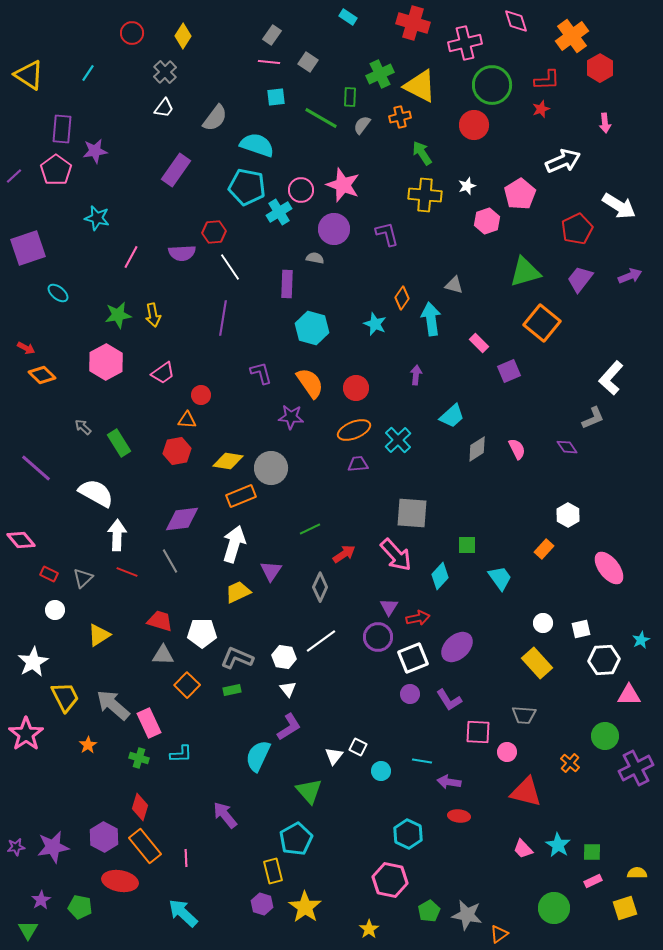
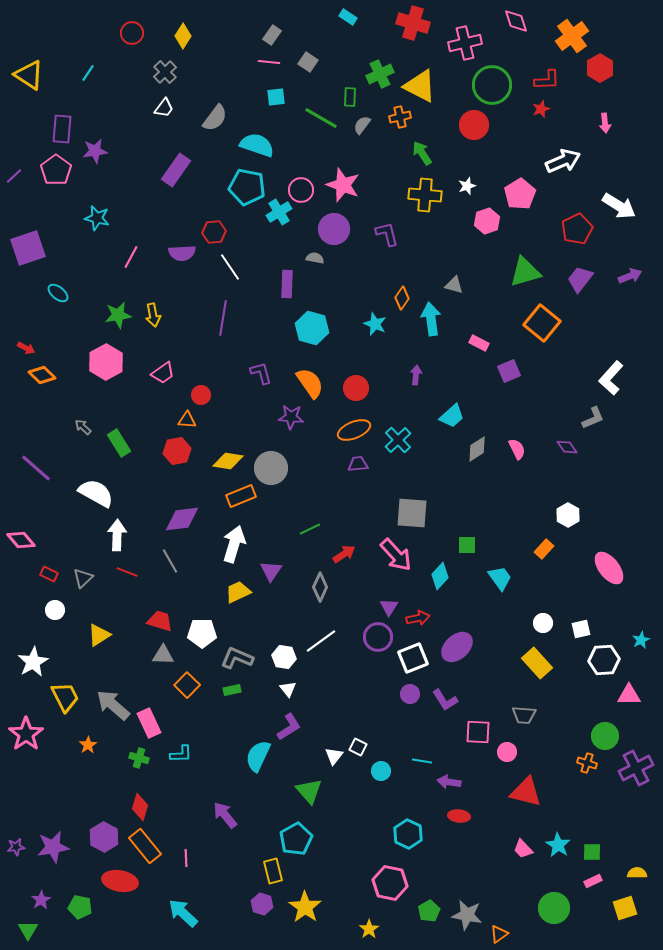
pink rectangle at (479, 343): rotated 18 degrees counterclockwise
purple L-shape at (449, 700): moved 4 px left
orange cross at (570, 763): moved 17 px right; rotated 24 degrees counterclockwise
pink hexagon at (390, 880): moved 3 px down
